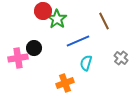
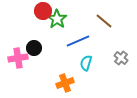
brown line: rotated 24 degrees counterclockwise
